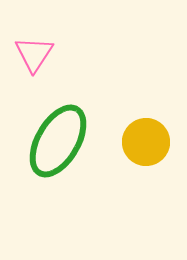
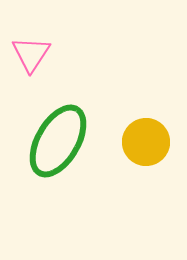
pink triangle: moved 3 px left
